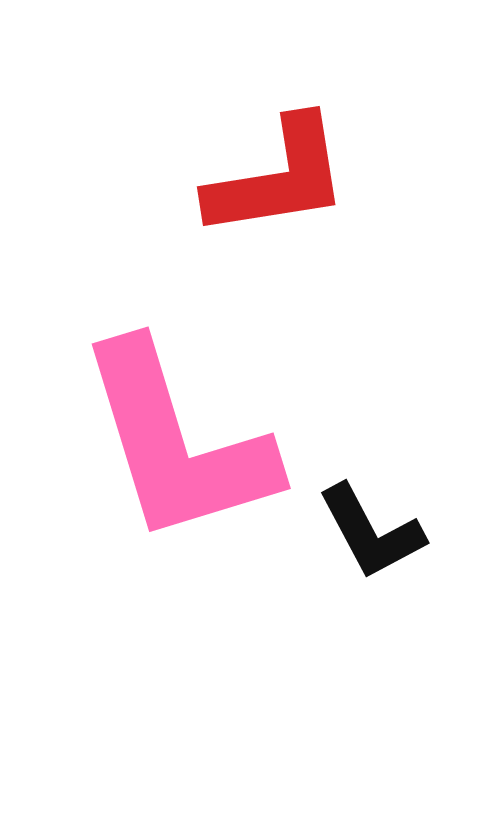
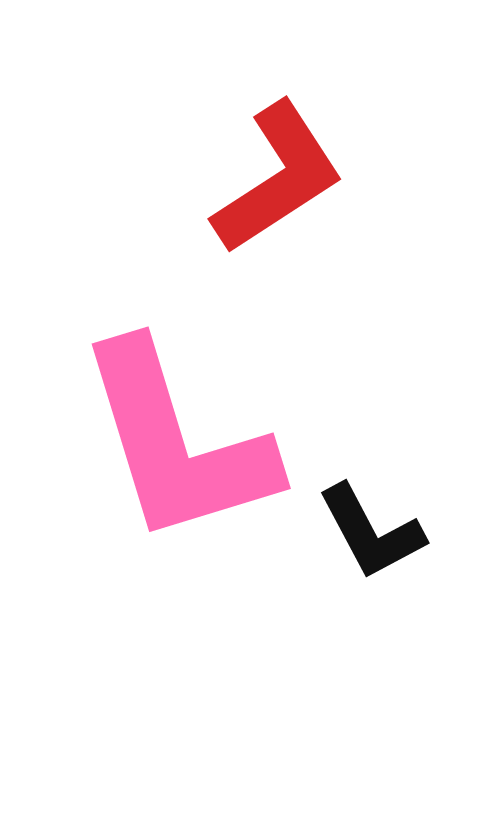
red L-shape: rotated 24 degrees counterclockwise
